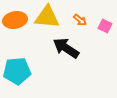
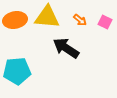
pink square: moved 4 px up
